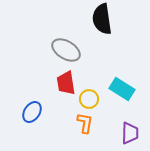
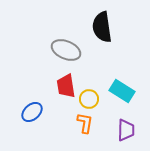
black semicircle: moved 8 px down
gray ellipse: rotated 8 degrees counterclockwise
red trapezoid: moved 3 px down
cyan rectangle: moved 2 px down
blue ellipse: rotated 15 degrees clockwise
purple trapezoid: moved 4 px left, 3 px up
